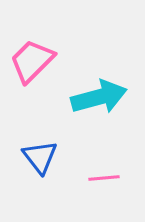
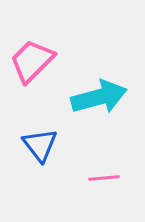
blue triangle: moved 12 px up
